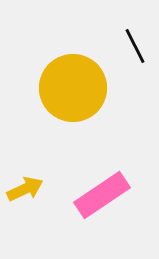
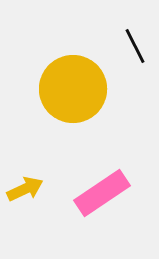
yellow circle: moved 1 px down
pink rectangle: moved 2 px up
